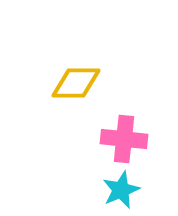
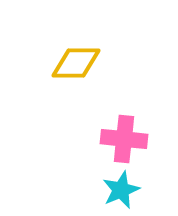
yellow diamond: moved 20 px up
